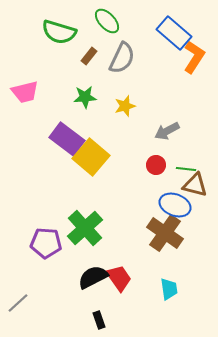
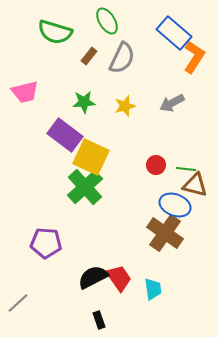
green ellipse: rotated 12 degrees clockwise
green semicircle: moved 4 px left
green star: moved 1 px left, 5 px down
gray arrow: moved 5 px right, 28 px up
purple rectangle: moved 2 px left, 4 px up
yellow square: rotated 15 degrees counterclockwise
green cross: moved 41 px up
cyan trapezoid: moved 16 px left
